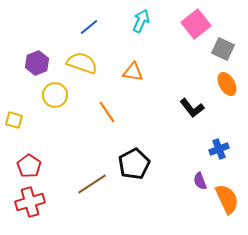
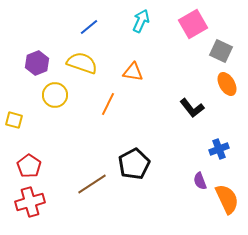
pink square: moved 3 px left; rotated 8 degrees clockwise
gray square: moved 2 px left, 2 px down
orange line: moved 1 px right, 8 px up; rotated 60 degrees clockwise
